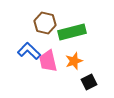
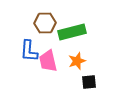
brown hexagon: rotated 15 degrees counterclockwise
blue L-shape: rotated 130 degrees counterclockwise
orange star: moved 3 px right
black square: rotated 21 degrees clockwise
